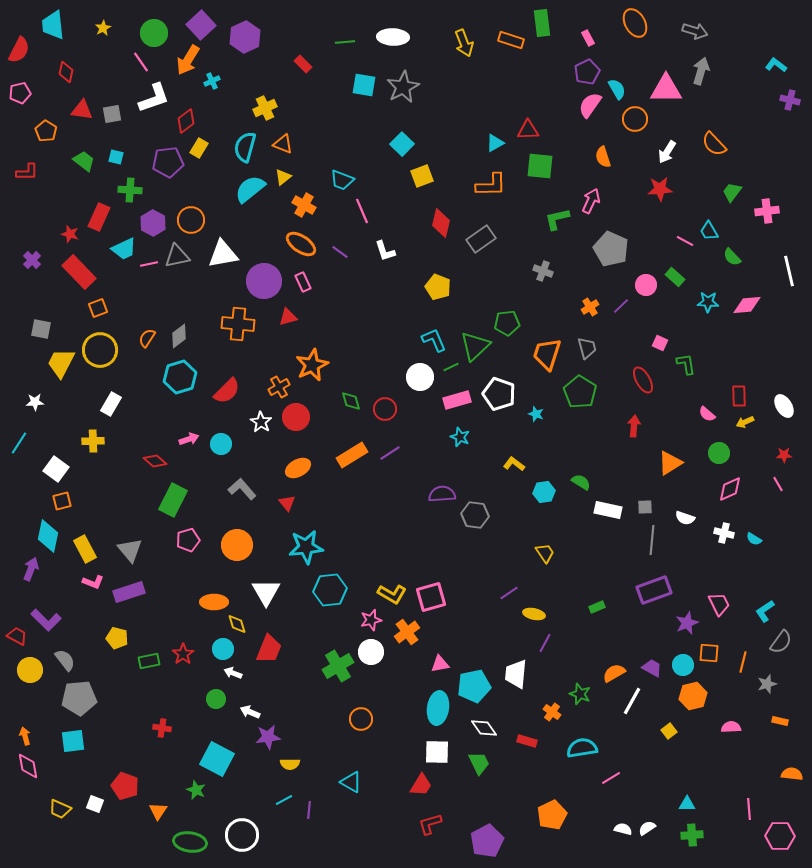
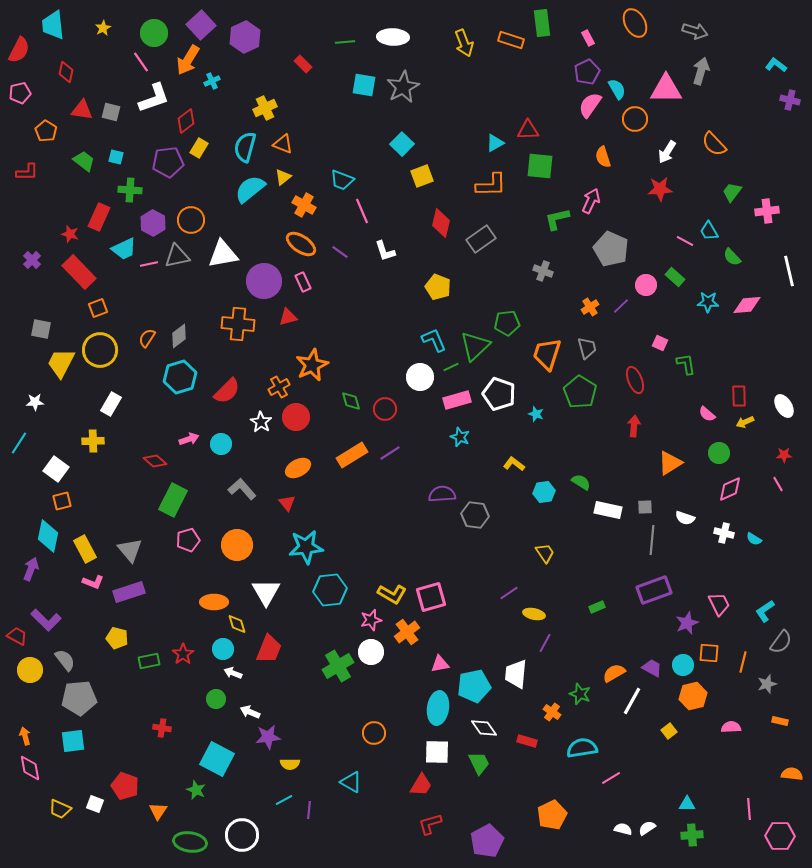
gray square at (112, 114): moved 1 px left, 2 px up; rotated 24 degrees clockwise
red ellipse at (643, 380): moved 8 px left; rotated 8 degrees clockwise
orange circle at (361, 719): moved 13 px right, 14 px down
pink diamond at (28, 766): moved 2 px right, 2 px down
